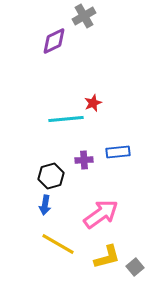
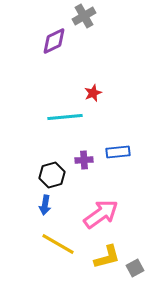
red star: moved 10 px up
cyan line: moved 1 px left, 2 px up
black hexagon: moved 1 px right, 1 px up
gray square: moved 1 px down; rotated 12 degrees clockwise
